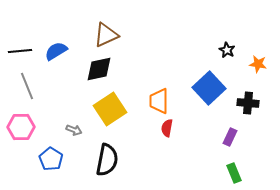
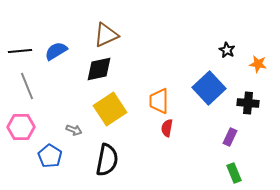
blue pentagon: moved 1 px left, 3 px up
